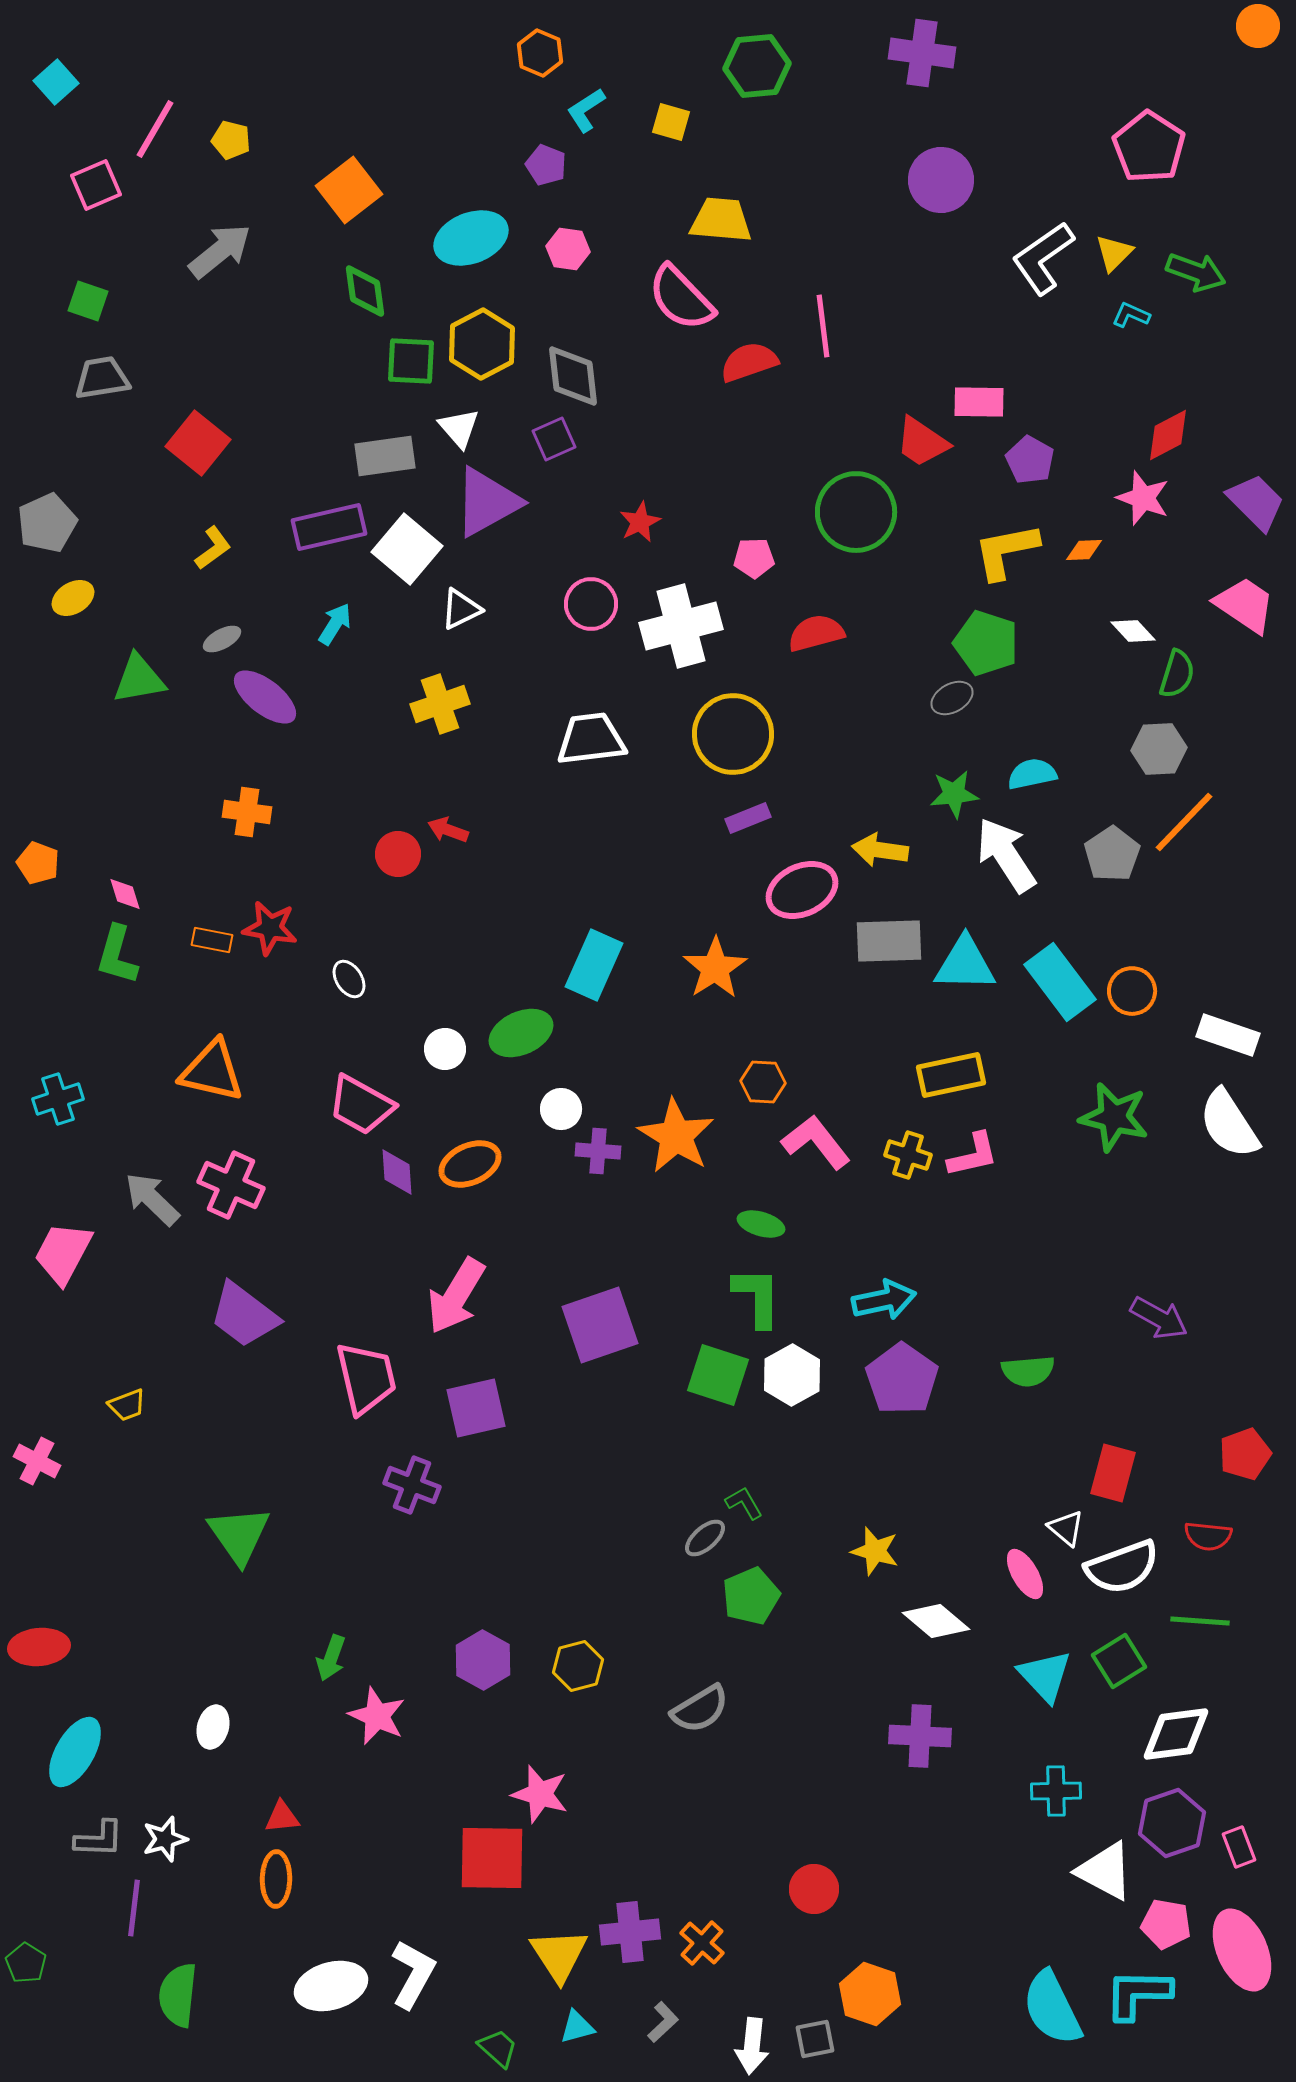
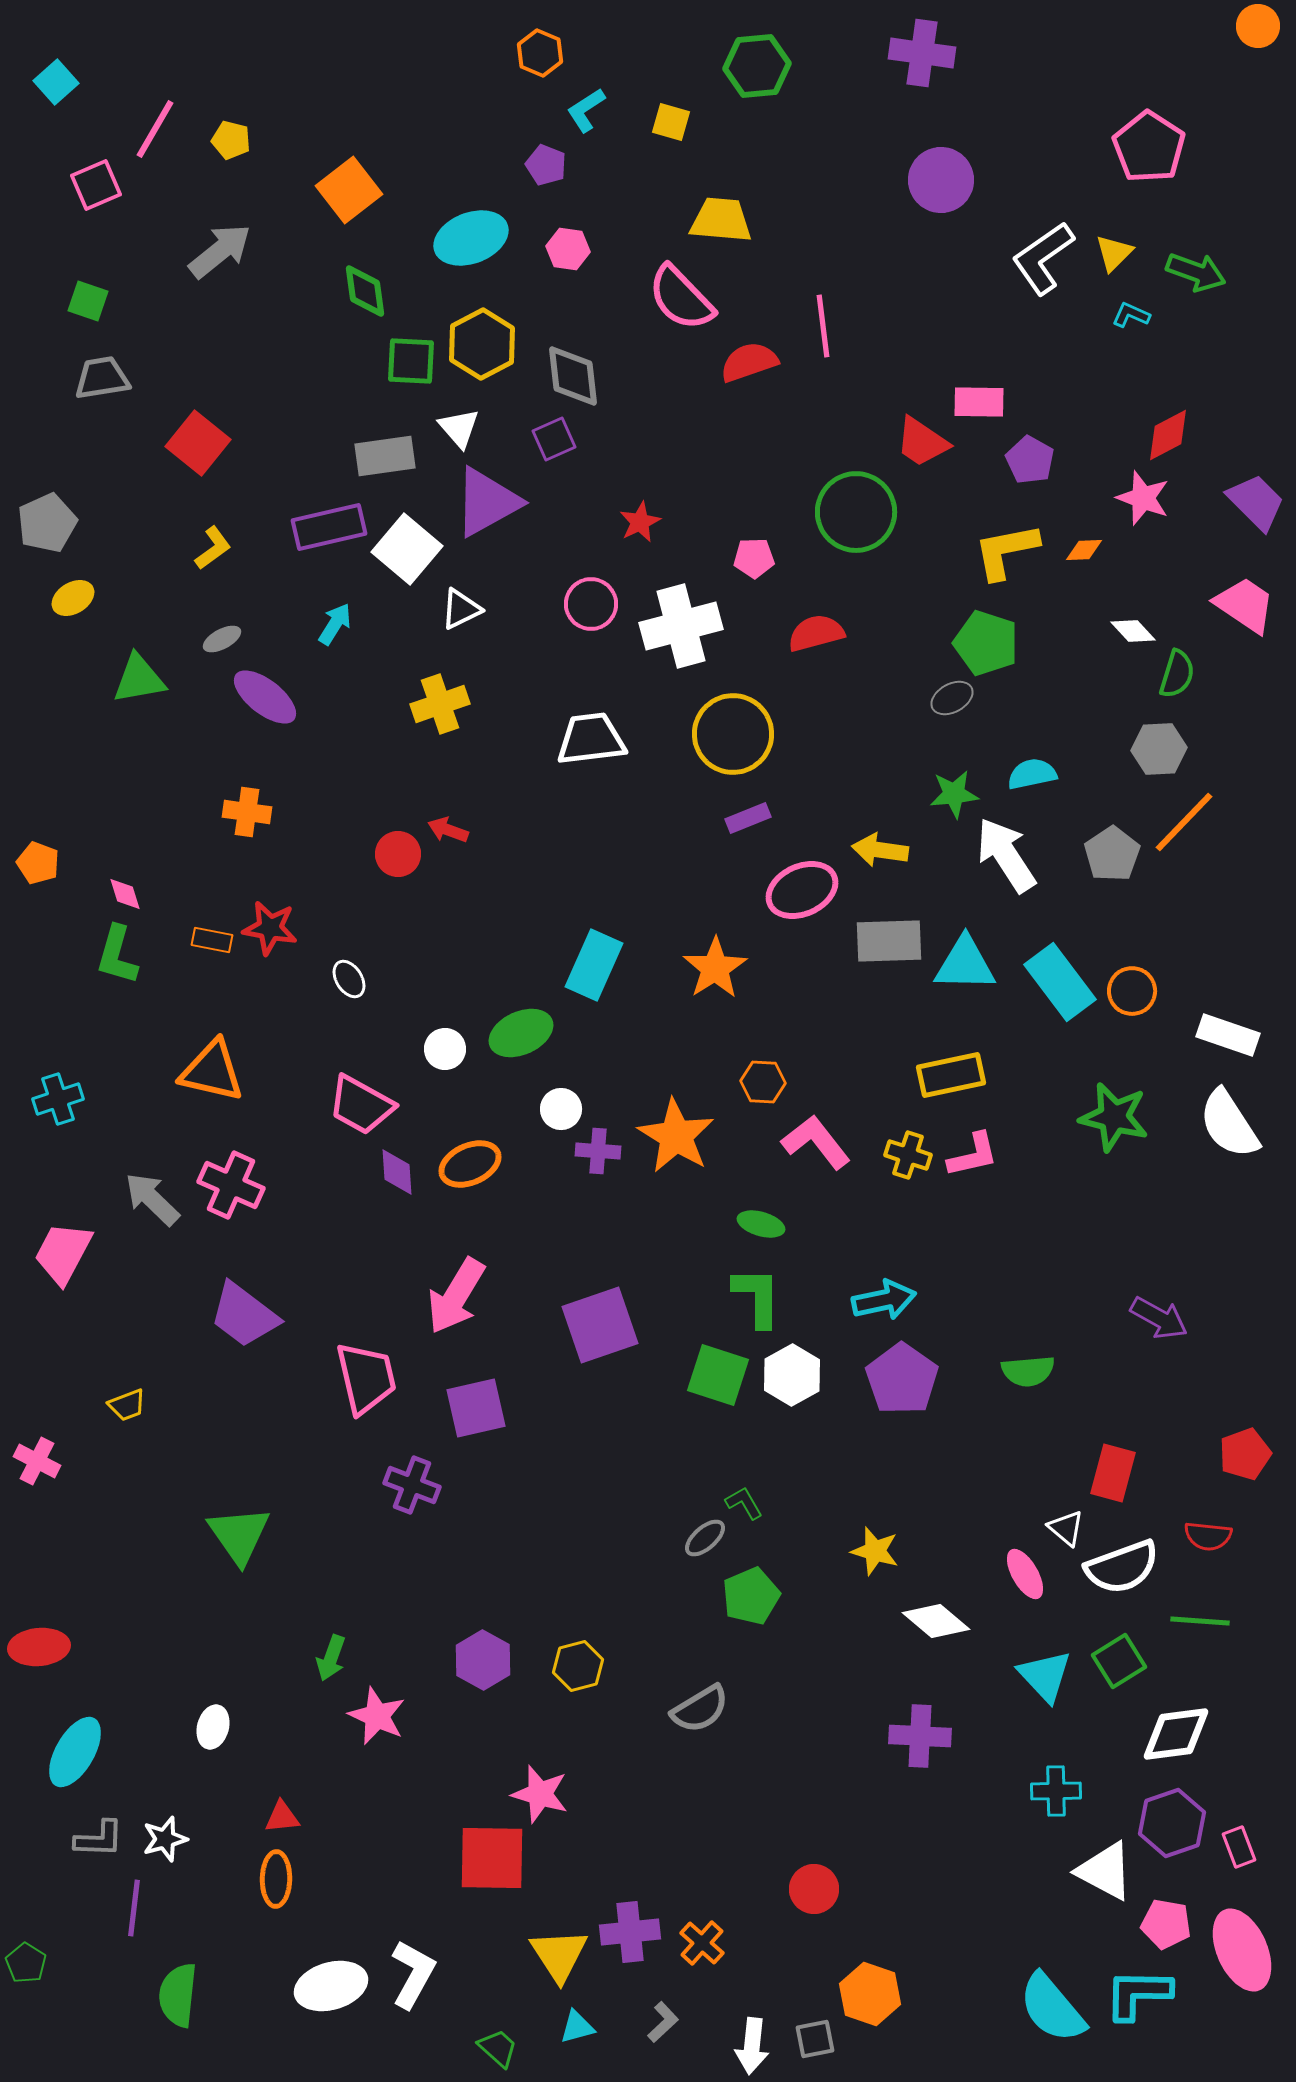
cyan semicircle at (1052, 2008): rotated 14 degrees counterclockwise
